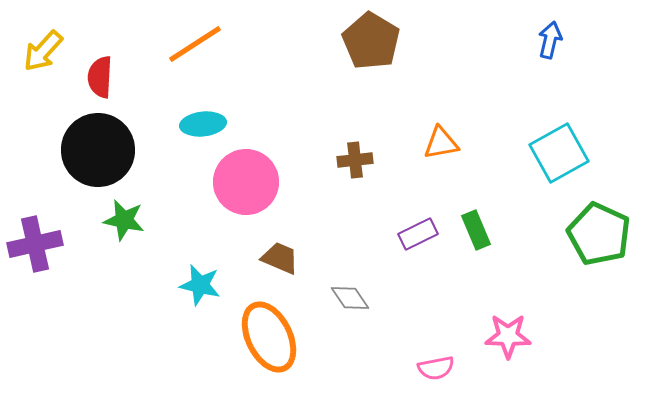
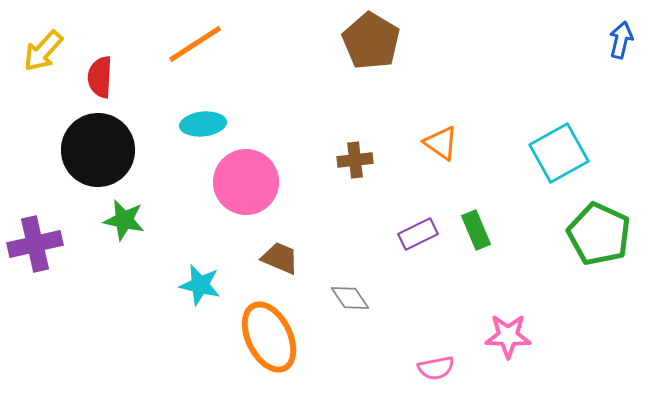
blue arrow: moved 71 px right
orange triangle: rotated 45 degrees clockwise
